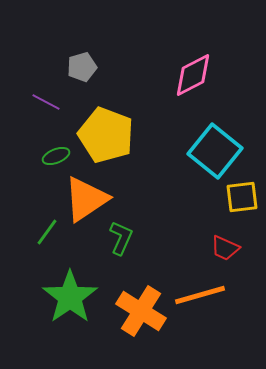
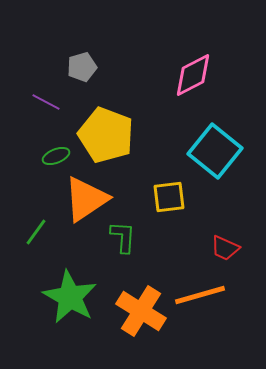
yellow square: moved 73 px left
green line: moved 11 px left
green L-shape: moved 2 px right, 1 px up; rotated 20 degrees counterclockwise
green star: rotated 8 degrees counterclockwise
